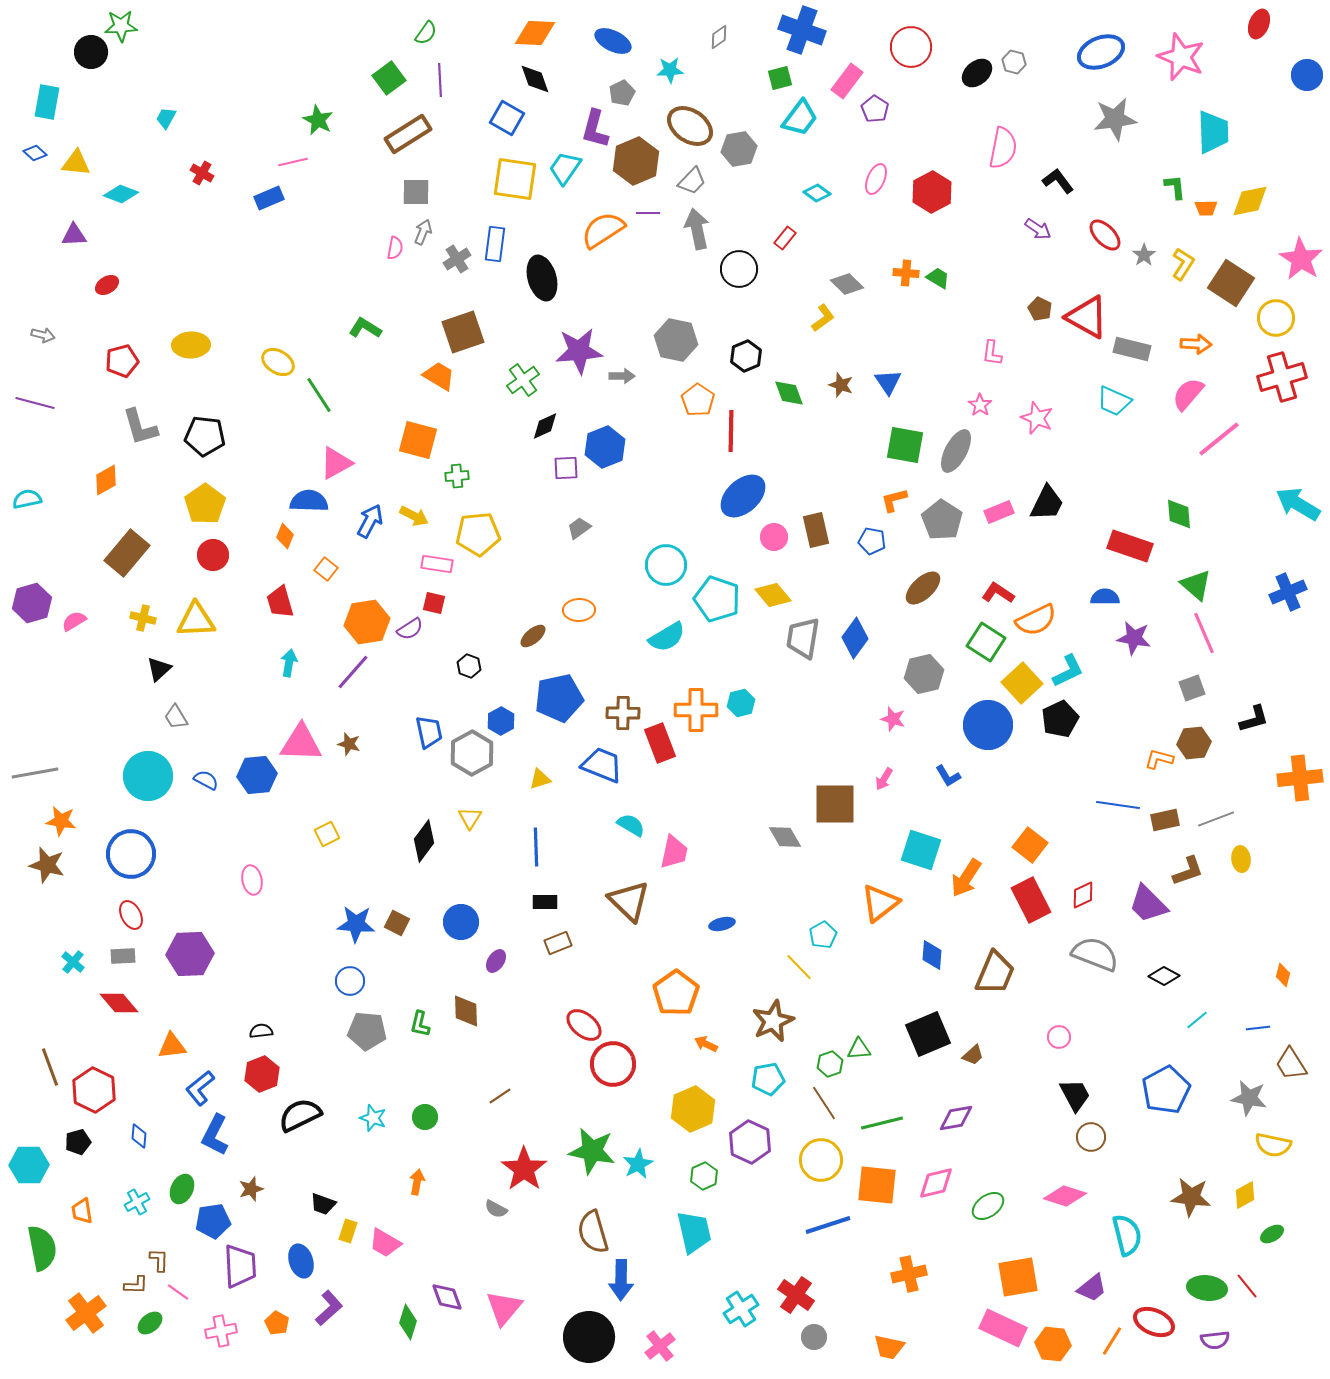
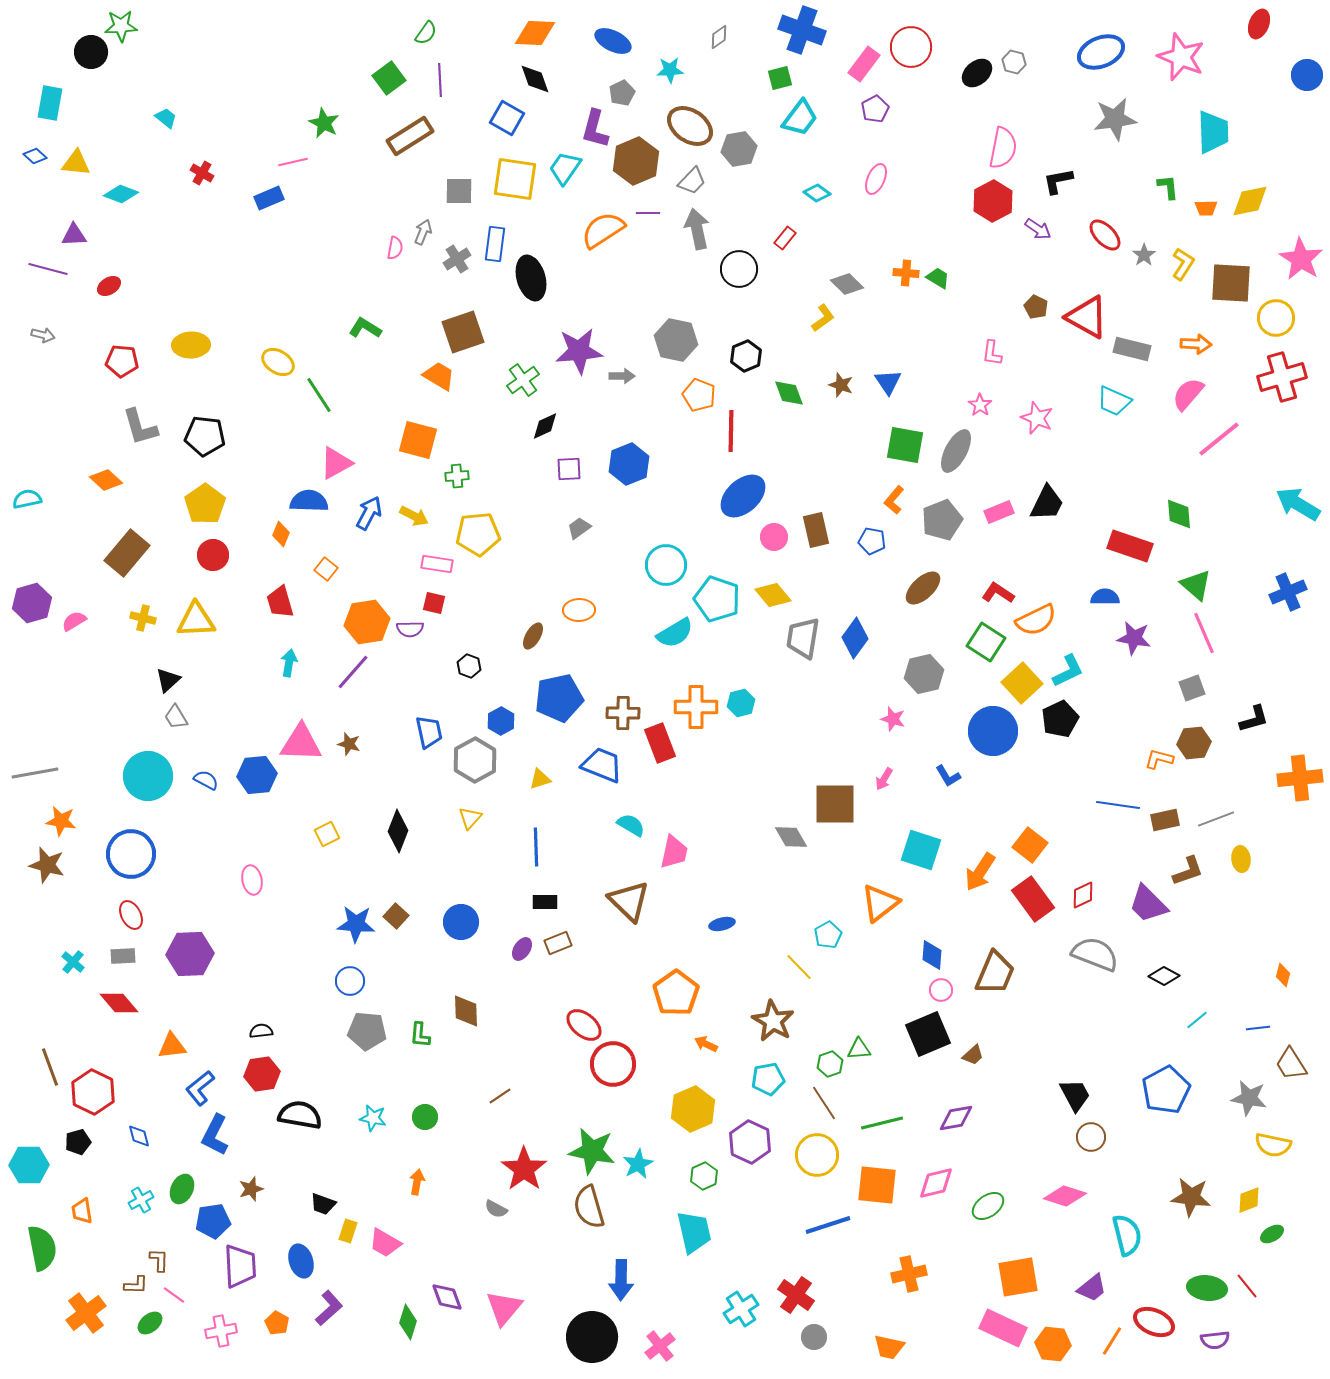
pink rectangle at (847, 81): moved 17 px right, 17 px up
cyan rectangle at (47, 102): moved 3 px right, 1 px down
purple pentagon at (875, 109): rotated 12 degrees clockwise
cyan trapezoid at (166, 118): rotated 100 degrees clockwise
green star at (318, 120): moved 6 px right, 3 px down
brown rectangle at (408, 134): moved 2 px right, 2 px down
blue diamond at (35, 153): moved 3 px down
black L-shape at (1058, 181): rotated 64 degrees counterclockwise
green L-shape at (1175, 187): moved 7 px left
gray square at (416, 192): moved 43 px right, 1 px up
red hexagon at (932, 192): moved 61 px right, 9 px down
black ellipse at (542, 278): moved 11 px left
brown square at (1231, 283): rotated 30 degrees counterclockwise
red ellipse at (107, 285): moved 2 px right, 1 px down
brown pentagon at (1040, 309): moved 4 px left, 2 px up
red pentagon at (122, 361): rotated 20 degrees clockwise
orange pentagon at (698, 400): moved 1 px right, 5 px up; rotated 12 degrees counterclockwise
purple line at (35, 403): moved 13 px right, 134 px up
blue hexagon at (605, 447): moved 24 px right, 17 px down
purple square at (566, 468): moved 3 px right, 1 px down
orange diamond at (106, 480): rotated 72 degrees clockwise
orange L-shape at (894, 500): rotated 36 degrees counterclockwise
gray pentagon at (942, 520): rotated 18 degrees clockwise
blue arrow at (370, 521): moved 1 px left, 8 px up
orange diamond at (285, 536): moved 4 px left, 2 px up
purple semicircle at (410, 629): rotated 32 degrees clockwise
brown ellipse at (533, 636): rotated 20 degrees counterclockwise
cyan semicircle at (667, 637): moved 8 px right, 4 px up
black triangle at (159, 669): moved 9 px right, 11 px down
orange cross at (696, 710): moved 3 px up
blue circle at (988, 725): moved 5 px right, 6 px down
gray hexagon at (472, 753): moved 3 px right, 7 px down
yellow triangle at (470, 818): rotated 10 degrees clockwise
gray diamond at (785, 837): moved 6 px right
black diamond at (424, 841): moved 26 px left, 10 px up; rotated 15 degrees counterclockwise
orange arrow at (966, 878): moved 14 px right, 6 px up
red rectangle at (1031, 900): moved 2 px right, 1 px up; rotated 9 degrees counterclockwise
brown square at (397, 923): moved 1 px left, 7 px up; rotated 15 degrees clockwise
cyan pentagon at (823, 935): moved 5 px right
purple ellipse at (496, 961): moved 26 px right, 12 px up
brown star at (773, 1021): rotated 18 degrees counterclockwise
green L-shape at (420, 1024): moved 11 px down; rotated 8 degrees counterclockwise
pink circle at (1059, 1037): moved 118 px left, 47 px up
red hexagon at (262, 1074): rotated 12 degrees clockwise
red hexagon at (94, 1090): moved 1 px left, 2 px down
black semicircle at (300, 1115): rotated 36 degrees clockwise
cyan star at (373, 1118): rotated 8 degrees counterclockwise
blue diamond at (139, 1136): rotated 20 degrees counterclockwise
yellow circle at (821, 1160): moved 4 px left, 5 px up
yellow diamond at (1245, 1195): moved 4 px right, 5 px down; rotated 8 degrees clockwise
cyan cross at (137, 1202): moved 4 px right, 2 px up
brown semicircle at (593, 1232): moved 4 px left, 25 px up
pink line at (178, 1292): moved 4 px left, 3 px down
black circle at (589, 1337): moved 3 px right
